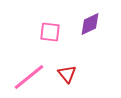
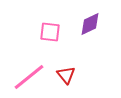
red triangle: moved 1 px left, 1 px down
